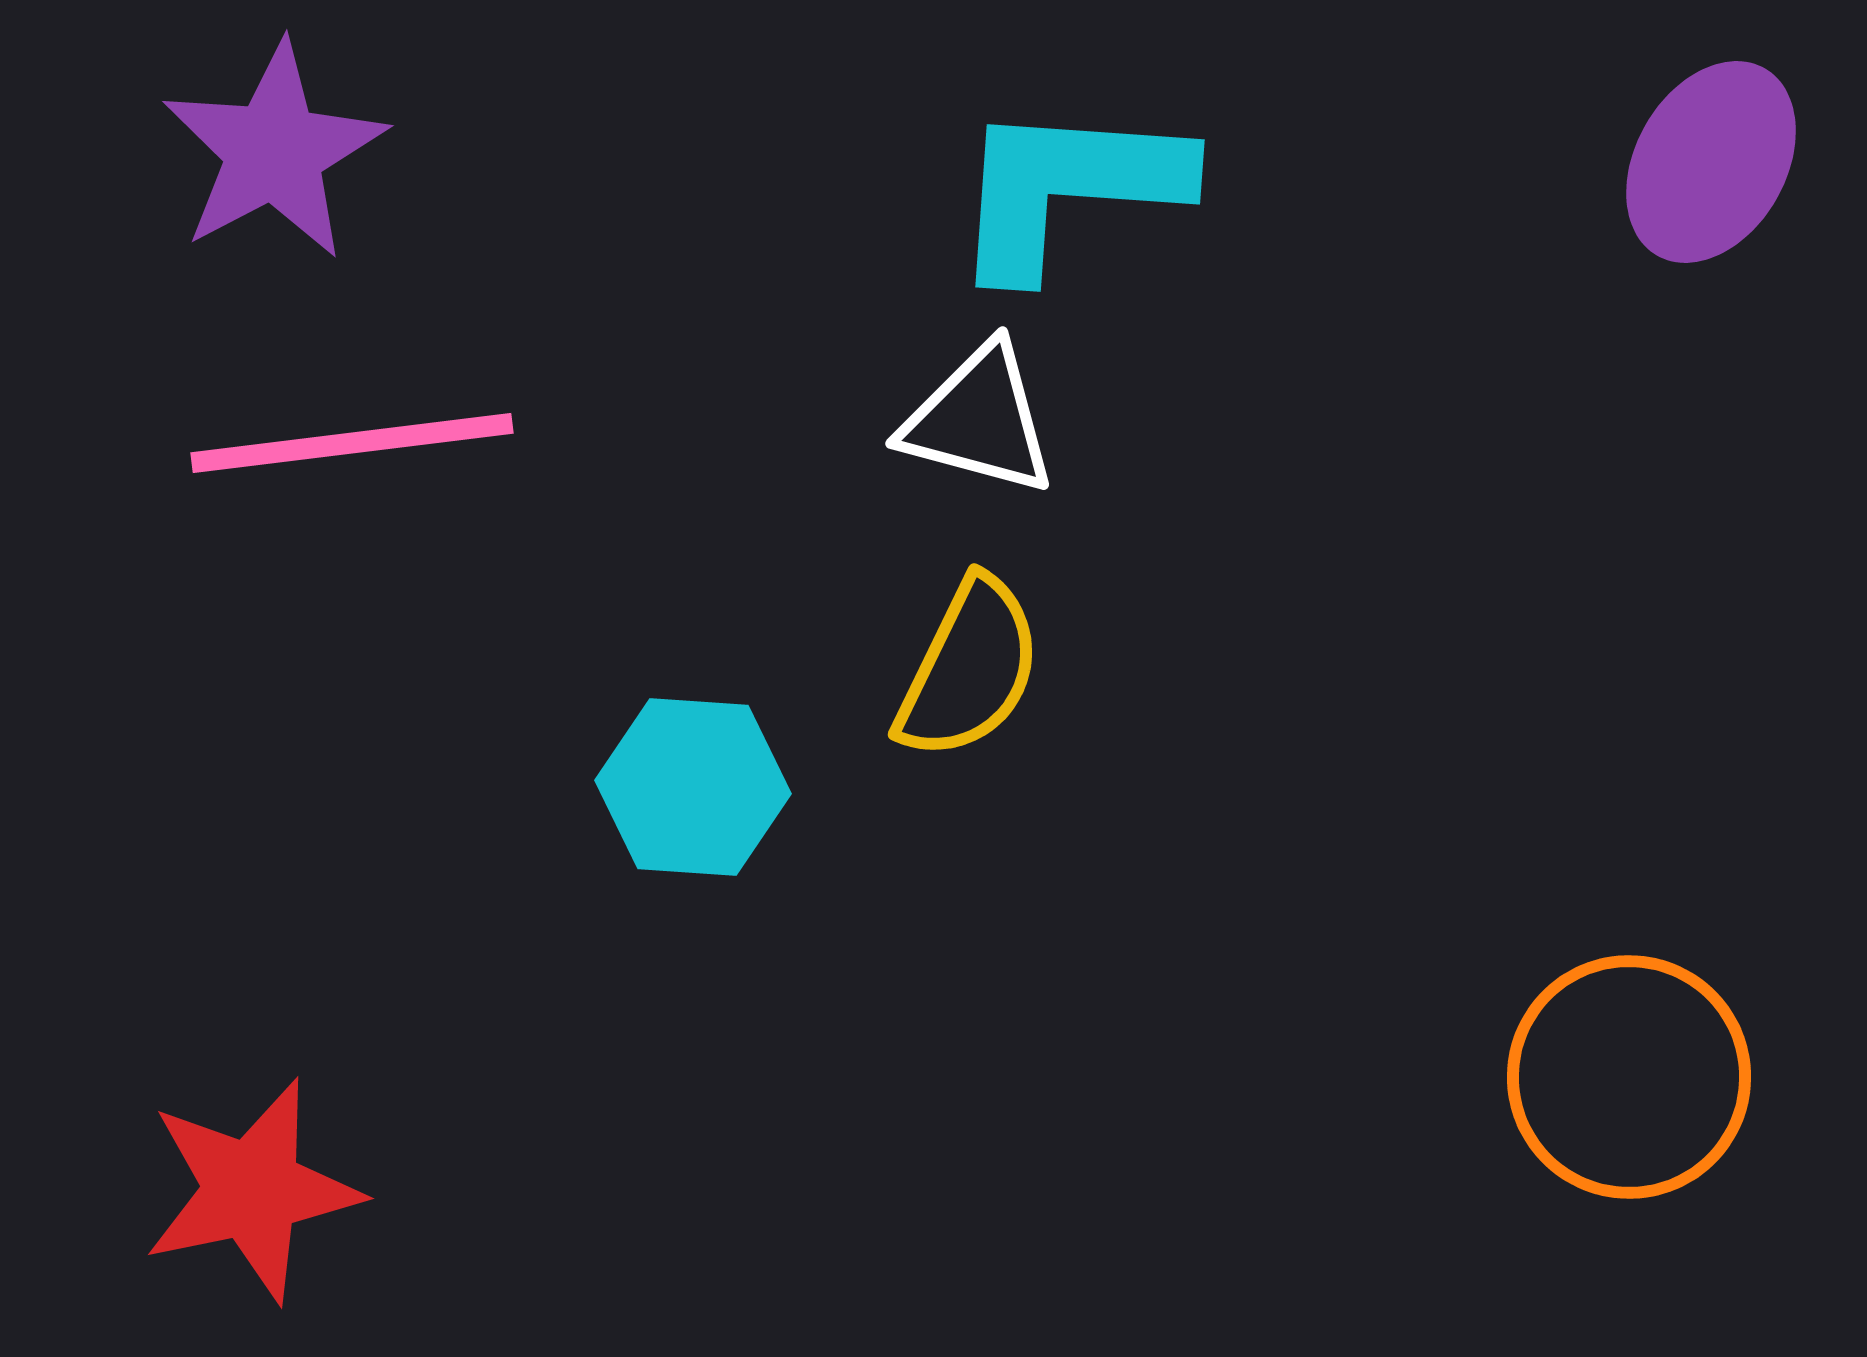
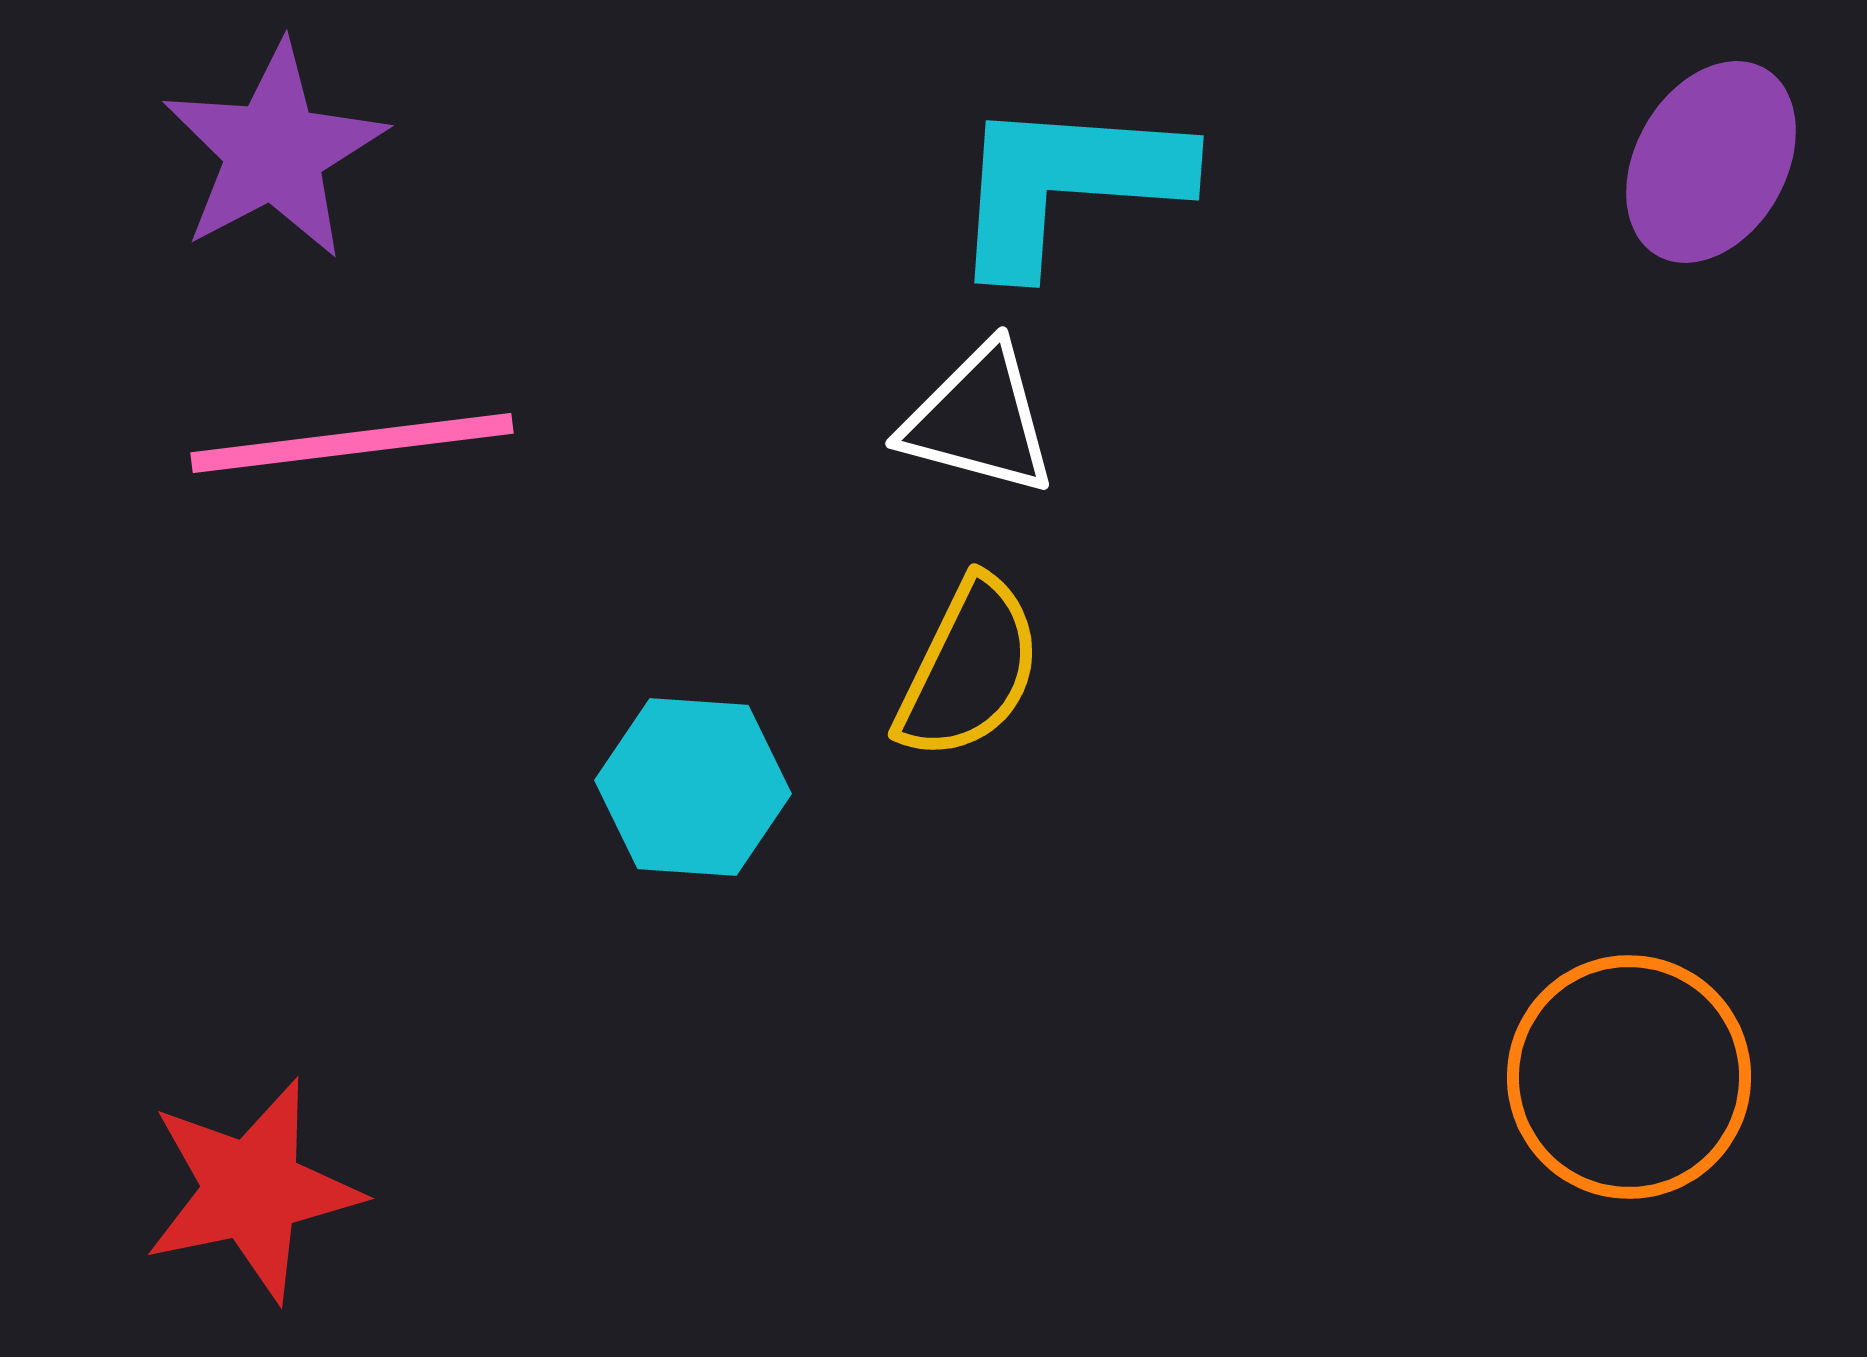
cyan L-shape: moved 1 px left, 4 px up
